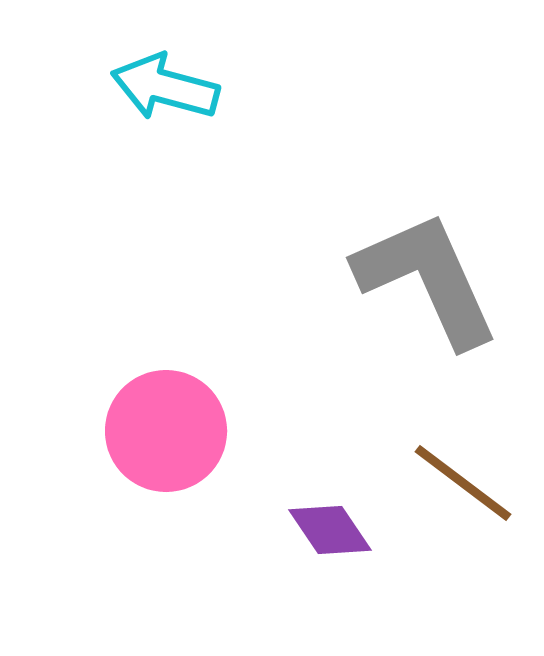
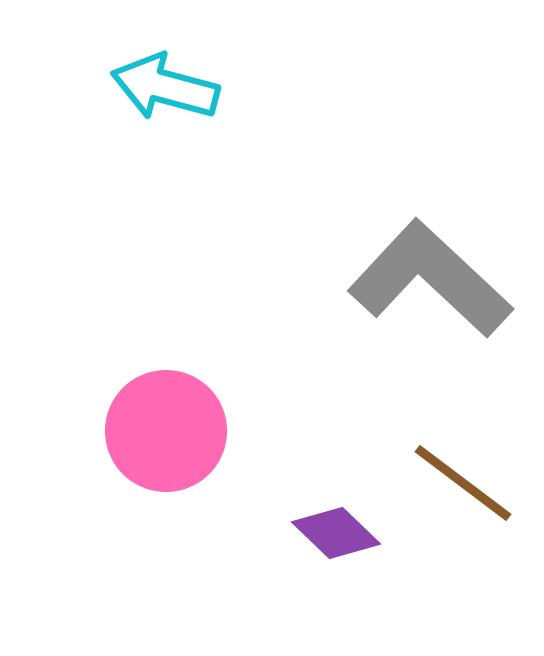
gray L-shape: moved 3 px right; rotated 23 degrees counterclockwise
purple diamond: moved 6 px right, 3 px down; rotated 12 degrees counterclockwise
